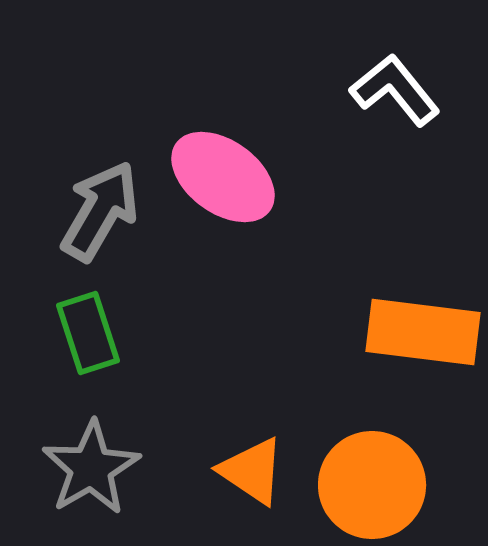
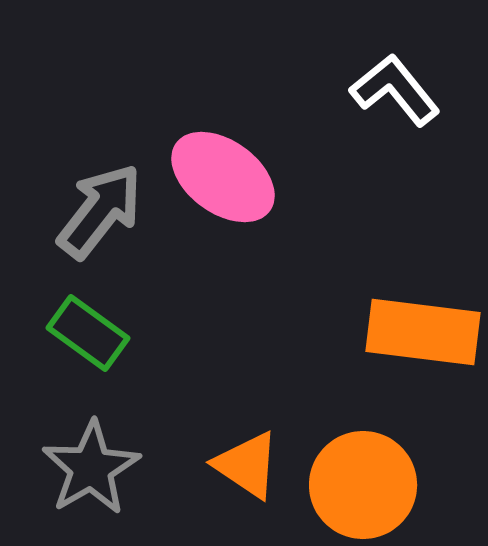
gray arrow: rotated 8 degrees clockwise
green rectangle: rotated 36 degrees counterclockwise
orange triangle: moved 5 px left, 6 px up
orange circle: moved 9 px left
